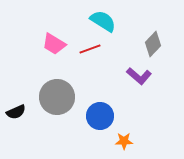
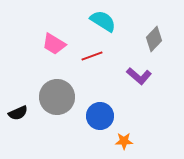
gray diamond: moved 1 px right, 5 px up
red line: moved 2 px right, 7 px down
black semicircle: moved 2 px right, 1 px down
